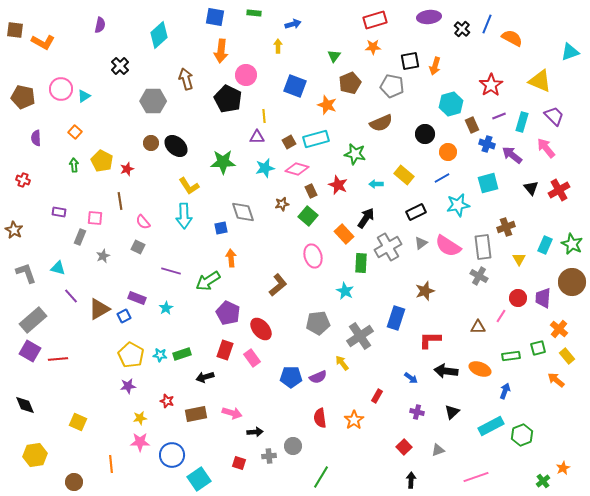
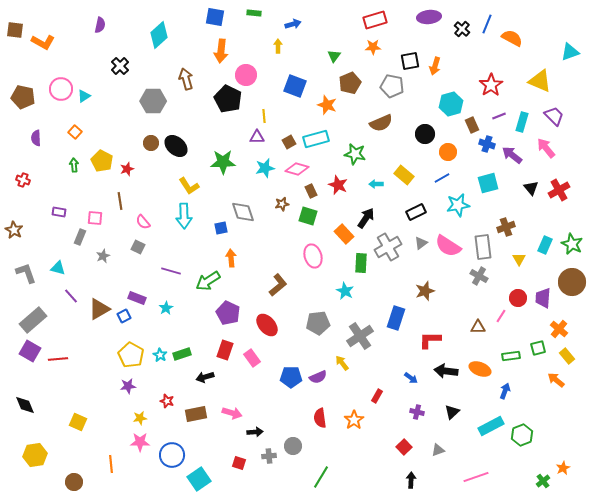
green square at (308, 216): rotated 24 degrees counterclockwise
red ellipse at (261, 329): moved 6 px right, 4 px up
cyan star at (160, 355): rotated 24 degrees clockwise
